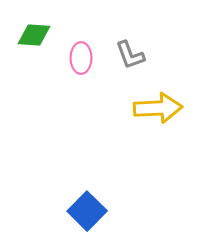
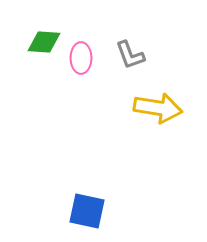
green diamond: moved 10 px right, 7 px down
yellow arrow: rotated 12 degrees clockwise
blue square: rotated 33 degrees counterclockwise
